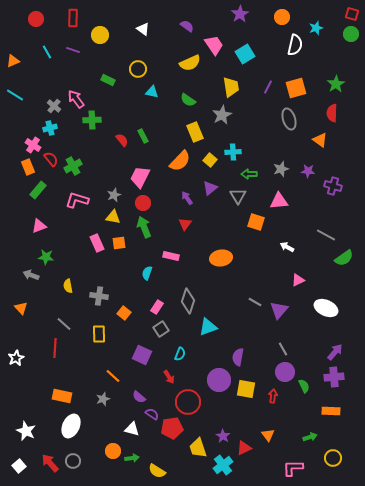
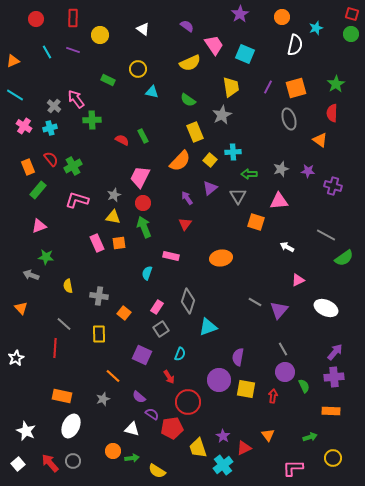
cyan square at (245, 54): rotated 36 degrees counterclockwise
red semicircle at (122, 140): rotated 24 degrees counterclockwise
pink cross at (33, 145): moved 9 px left, 19 px up
white square at (19, 466): moved 1 px left, 2 px up
